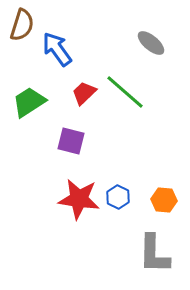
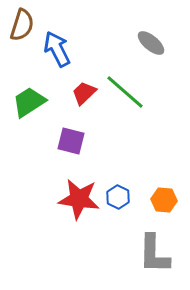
blue arrow: rotated 9 degrees clockwise
